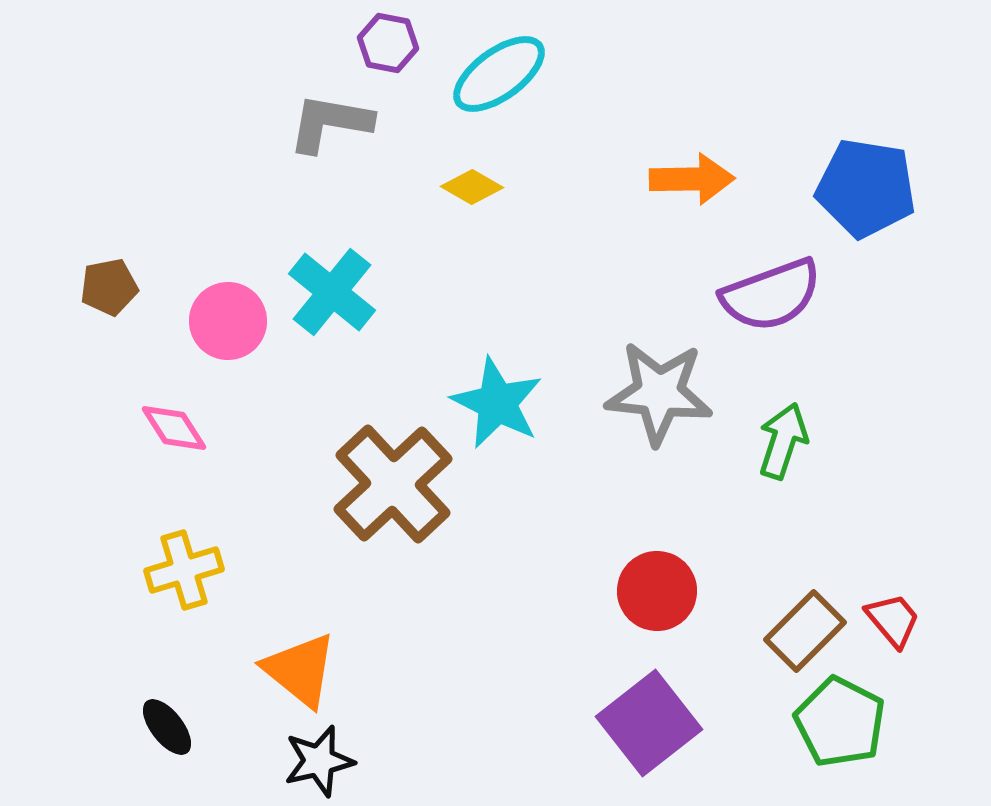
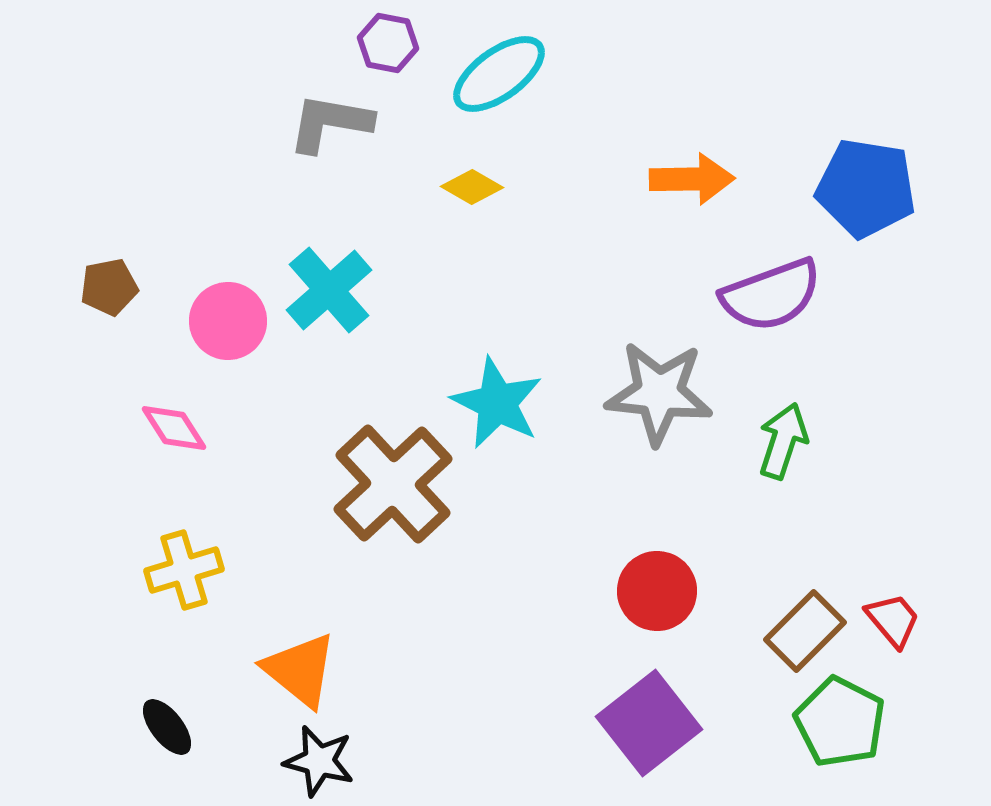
cyan cross: moved 3 px left, 2 px up; rotated 10 degrees clockwise
black star: rotated 28 degrees clockwise
